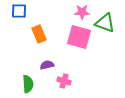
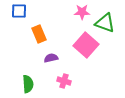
pink square: moved 7 px right, 8 px down; rotated 25 degrees clockwise
purple semicircle: moved 4 px right, 7 px up
